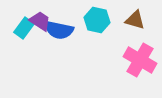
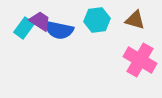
cyan hexagon: rotated 20 degrees counterclockwise
